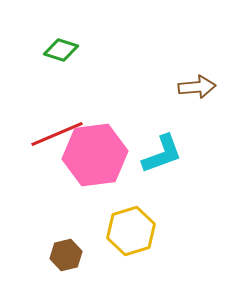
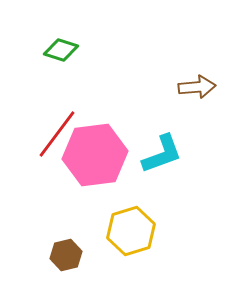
red line: rotated 30 degrees counterclockwise
